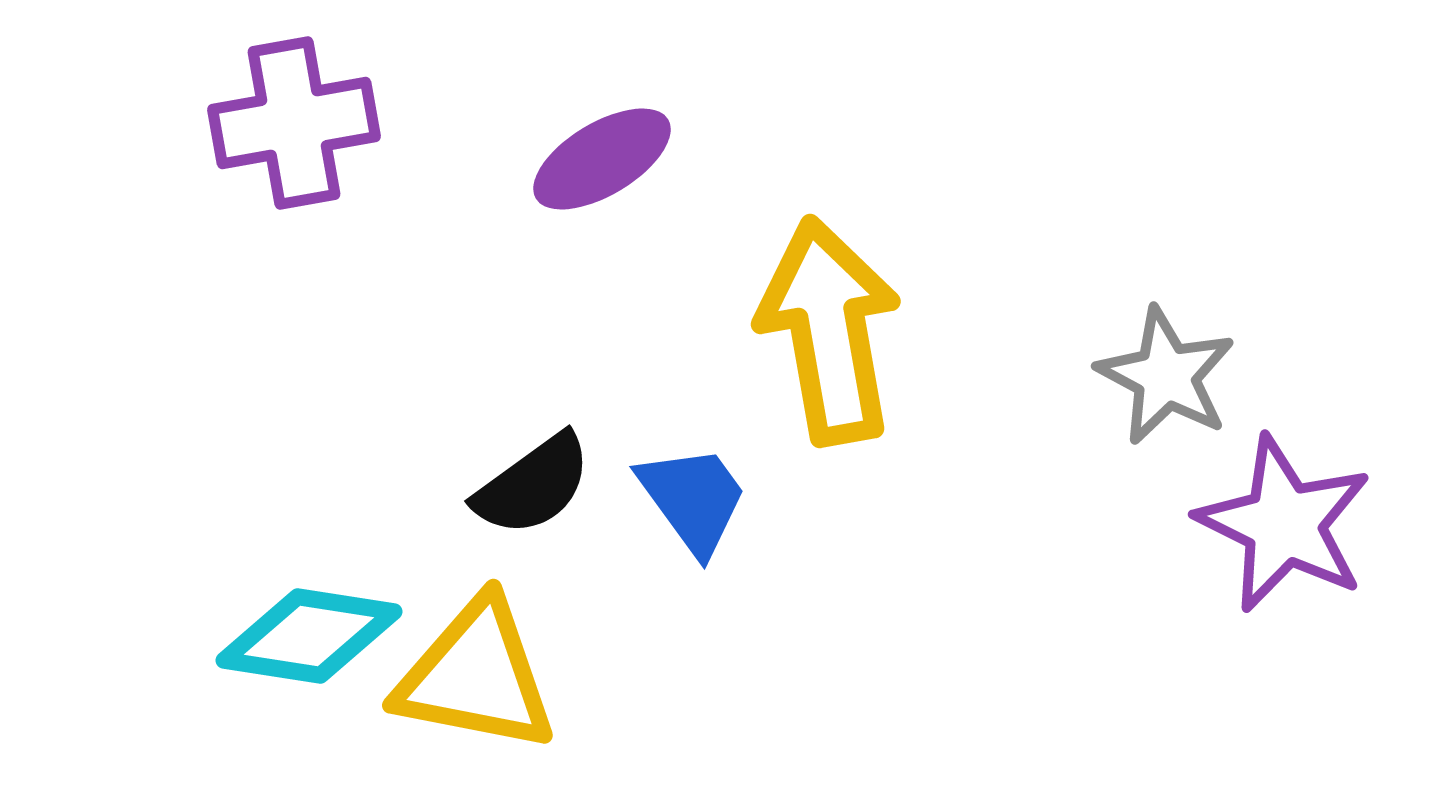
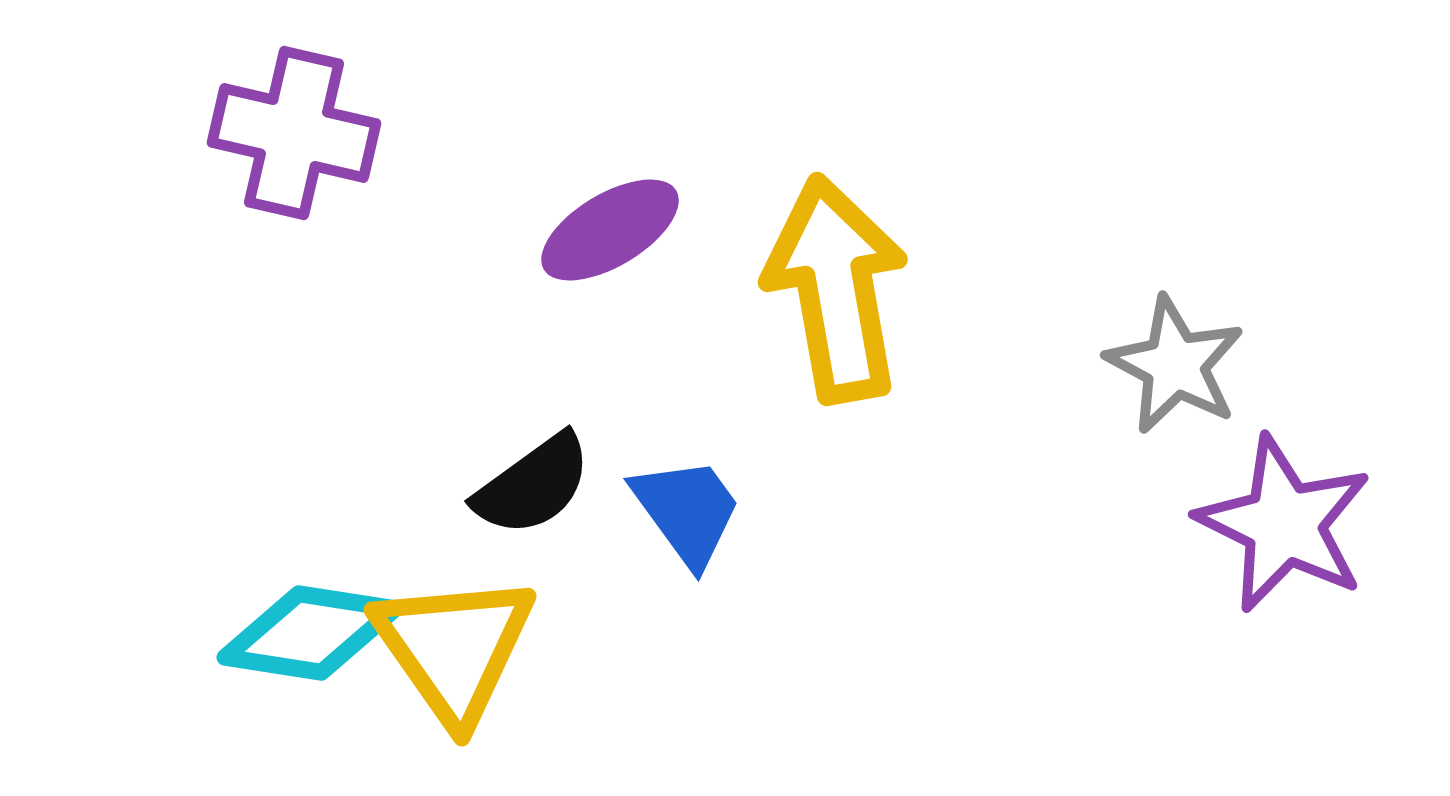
purple cross: moved 10 px down; rotated 23 degrees clockwise
purple ellipse: moved 8 px right, 71 px down
yellow arrow: moved 7 px right, 42 px up
gray star: moved 9 px right, 11 px up
blue trapezoid: moved 6 px left, 12 px down
cyan diamond: moved 1 px right, 3 px up
yellow triangle: moved 22 px left, 28 px up; rotated 44 degrees clockwise
